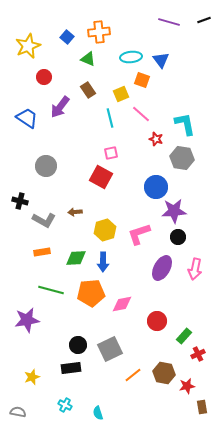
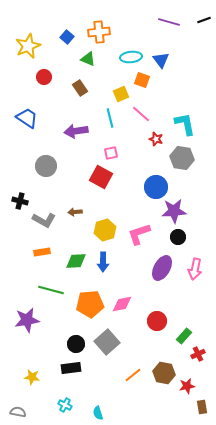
brown rectangle at (88, 90): moved 8 px left, 2 px up
purple arrow at (60, 107): moved 16 px right, 24 px down; rotated 45 degrees clockwise
green diamond at (76, 258): moved 3 px down
orange pentagon at (91, 293): moved 1 px left, 11 px down
black circle at (78, 345): moved 2 px left, 1 px up
gray square at (110, 349): moved 3 px left, 7 px up; rotated 15 degrees counterclockwise
yellow star at (32, 377): rotated 28 degrees clockwise
